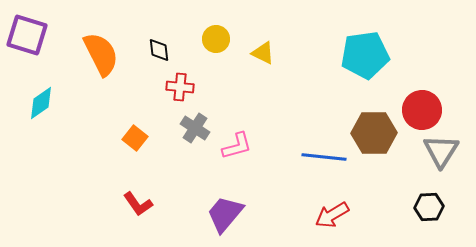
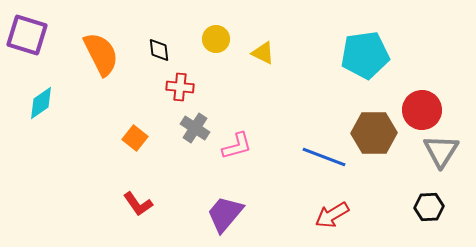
blue line: rotated 15 degrees clockwise
